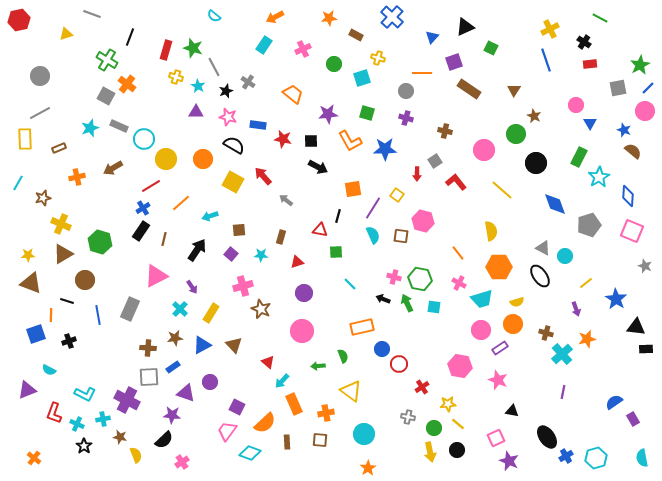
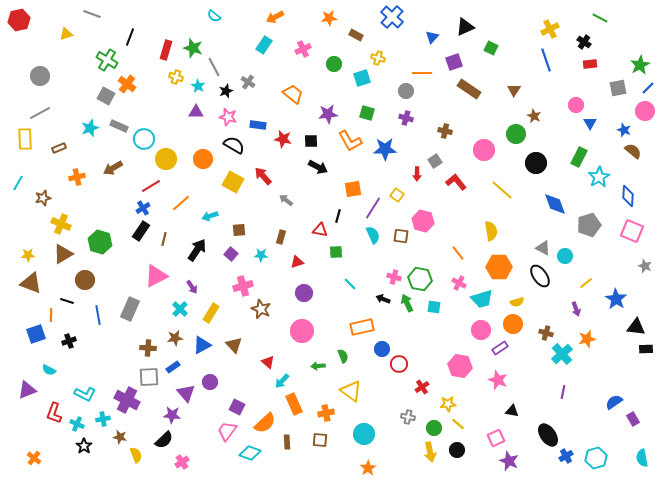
purple triangle at (186, 393): rotated 30 degrees clockwise
black ellipse at (547, 437): moved 1 px right, 2 px up
